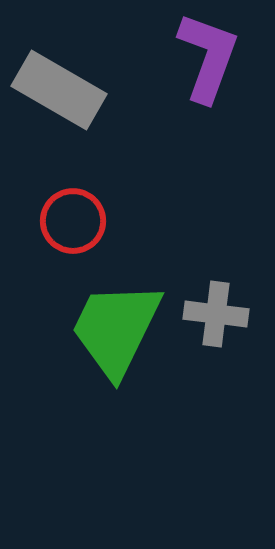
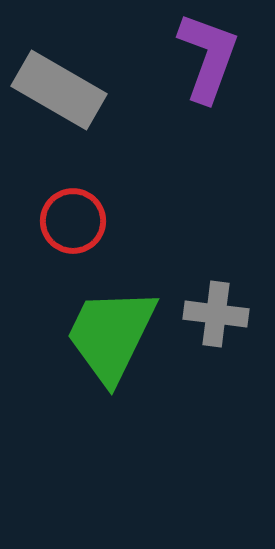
green trapezoid: moved 5 px left, 6 px down
